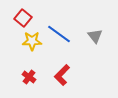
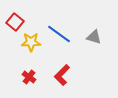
red square: moved 8 px left, 4 px down
gray triangle: moved 1 px left, 1 px down; rotated 35 degrees counterclockwise
yellow star: moved 1 px left, 1 px down
